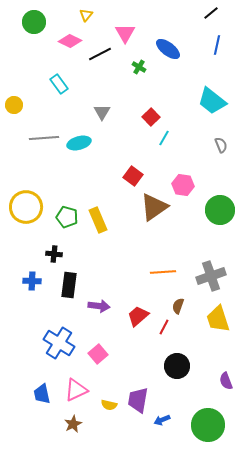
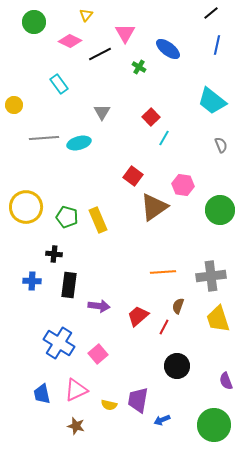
gray cross at (211, 276): rotated 12 degrees clockwise
brown star at (73, 424): moved 3 px right, 2 px down; rotated 30 degrees counterclockwise
green circle at (208, 425): moved 6 px right
